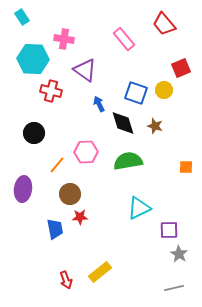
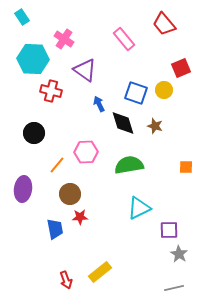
pink cross: rotated 24 degrees clockwise
green semicircle: moved 1 px right, 4 px down
